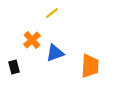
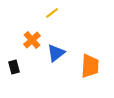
blue triangle: moved 1 px right; rotated 18 degrees counterclockwise
